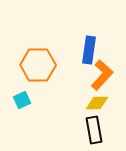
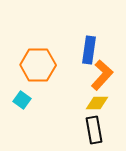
cyan square: rotated 30 degrees counterclockwise
